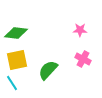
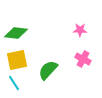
cyan line: moved 2 px right
